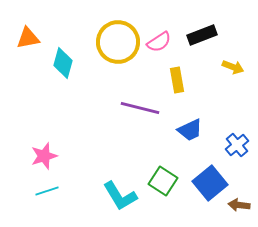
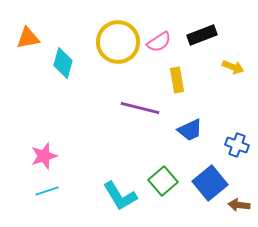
blue cross: rotated 30 degrees counterclockwise
green square: rotated 16 degrees clockwise
